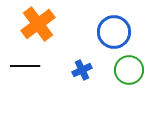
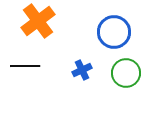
orange cross: moved 3 px up
green circle: moved 3 px left, 3 px down
